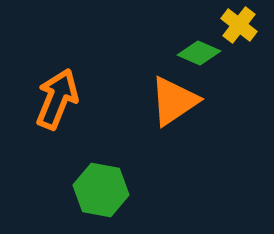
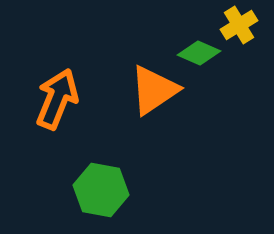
yellow cross: rotated 21 degrees clockwise
orange triangle: moved 20 px left, 11 px up
